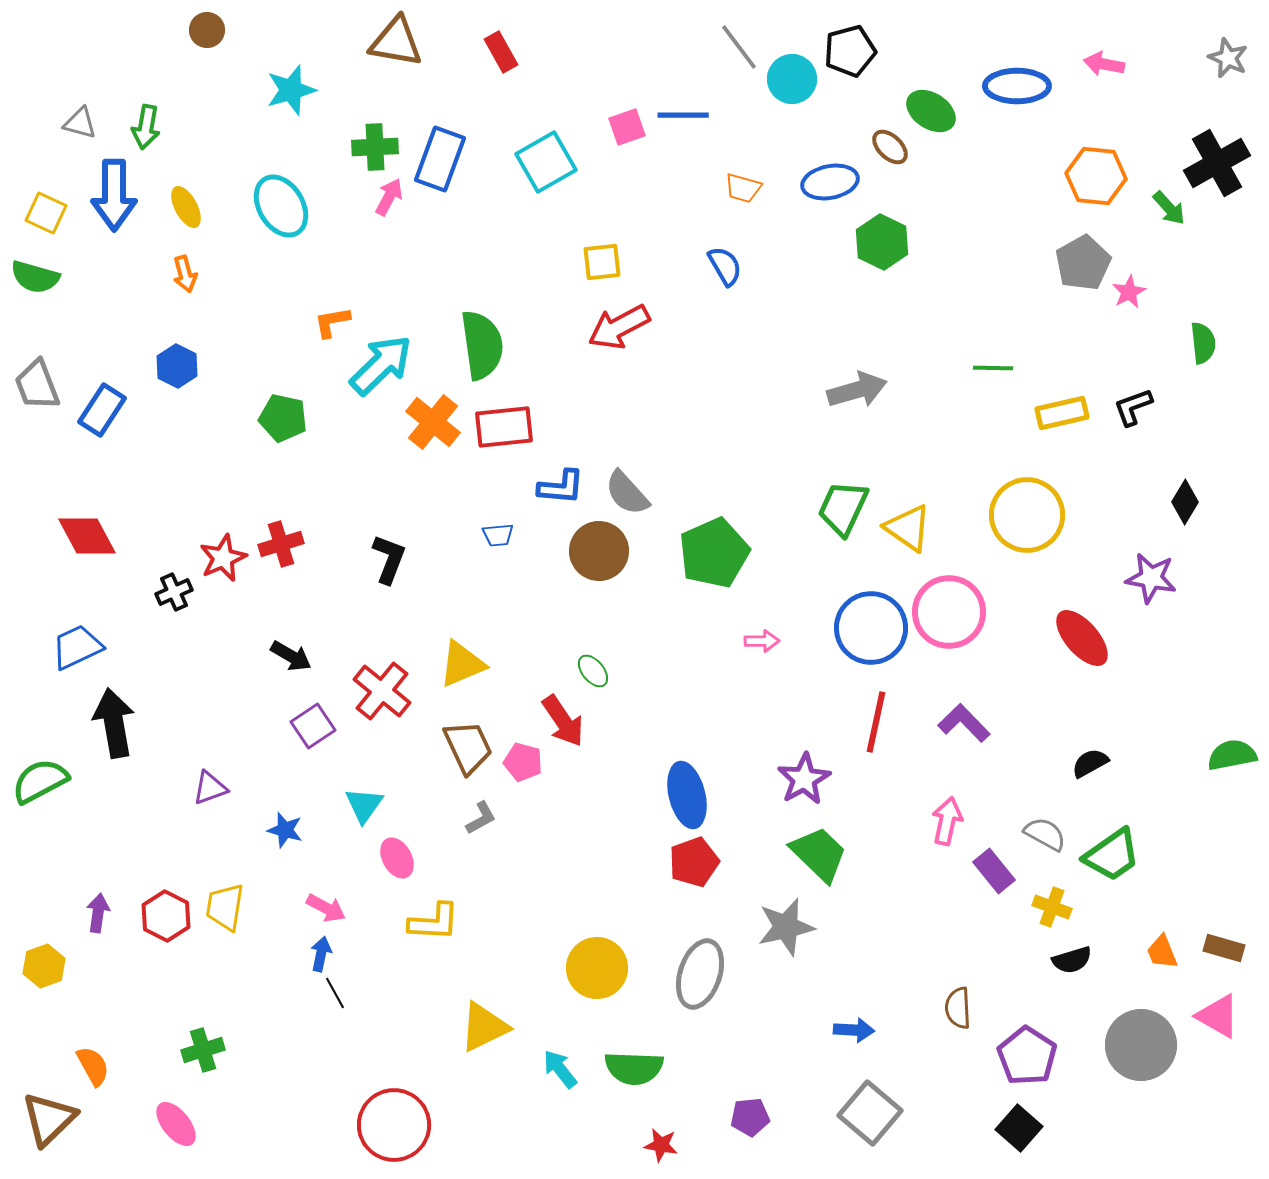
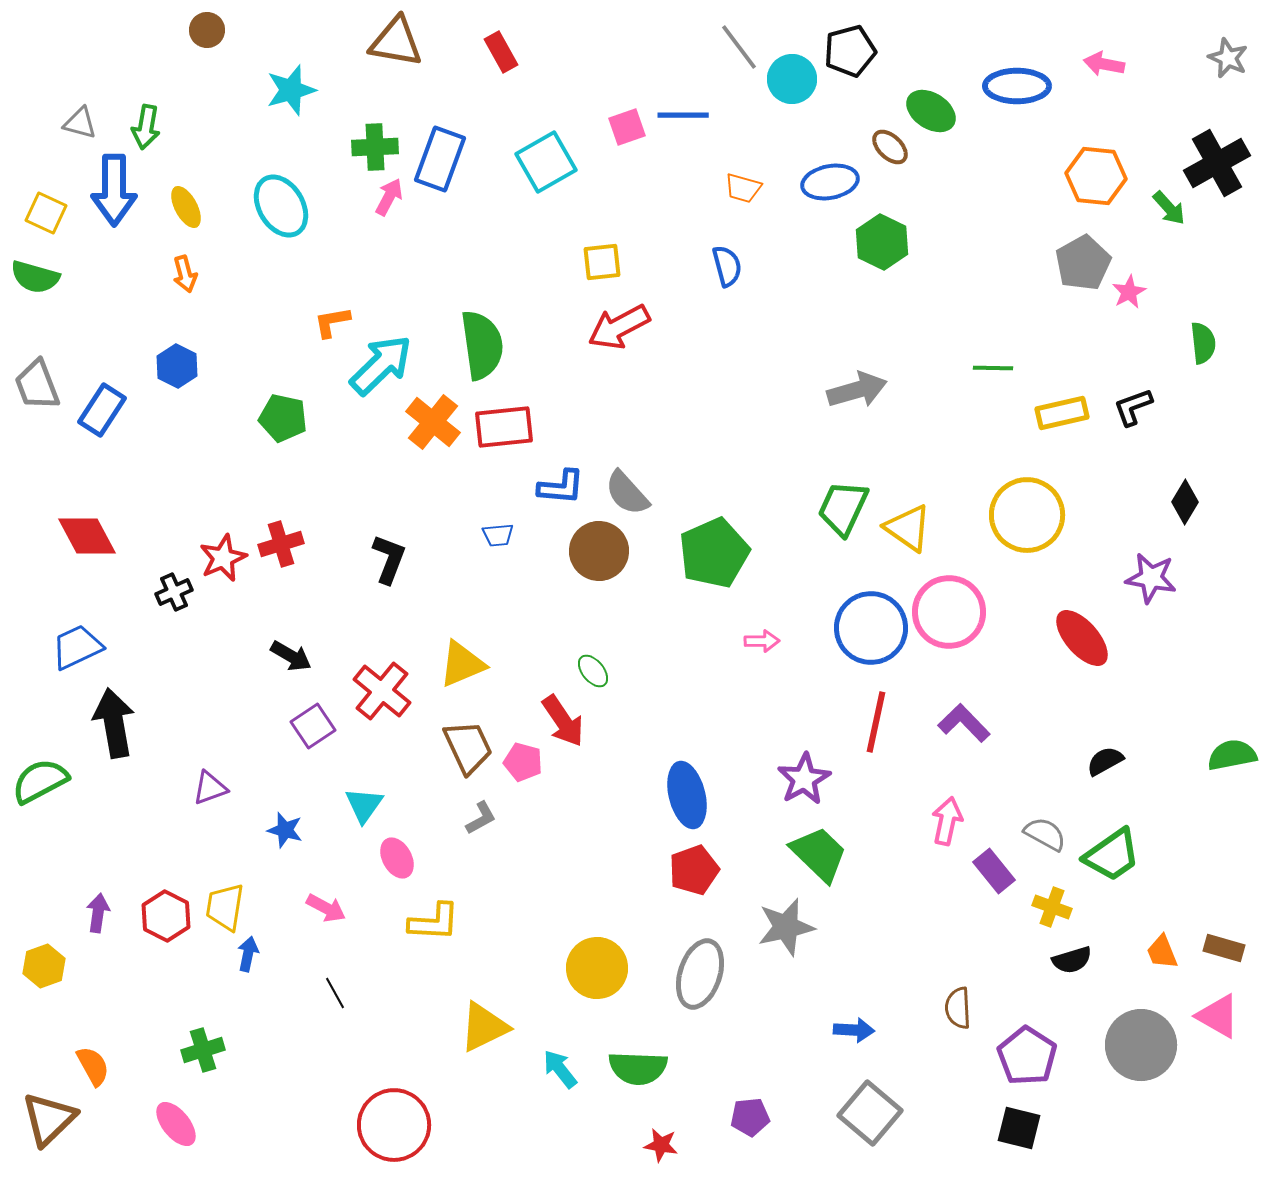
blue arrow at (114, 195): moved 5 px up
blue semicircle at (725, 266): moved 2 px right; rotated 15 degrees clockwise
black semicircle at (1090, 763): moved 15 px right, 2 px up
red pentagon at (694, 862): moved 8 px down
blue arrow at (321, 954): moved 73 px left
green semicircle at (634, 1068): moved 4 px right
black square at (1019, 1128): rotated 27 degrees counterclockwise
